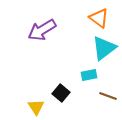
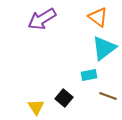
orange triangle: moved 1 px left, 1 px up
purple arrow: moved 11 px up
black square: moved 3 px right, 5 px down
